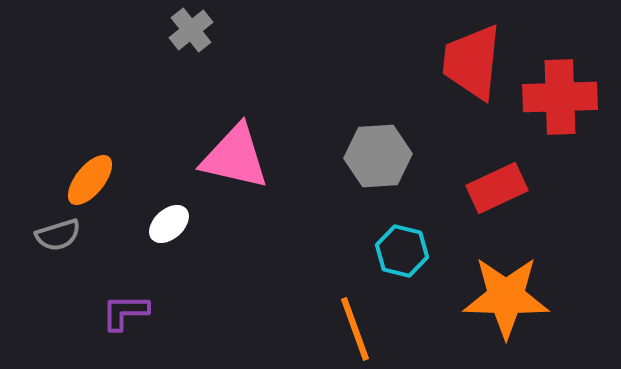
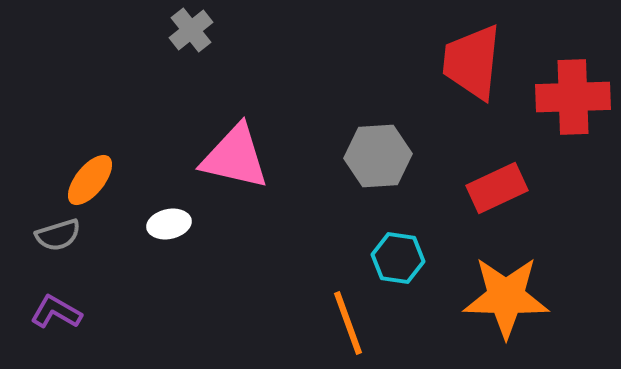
red cross: moved 13 px right
white ellipse: rotated 30 degrees clockwise
cyan hexagon: moved 4 px left, 7 px down; rotated 6 degrees counterclockwise
purple L-shape: moved 69 px left; rotated 30 degrees clockwise
orange line: moved 7 px left, 6 px up
